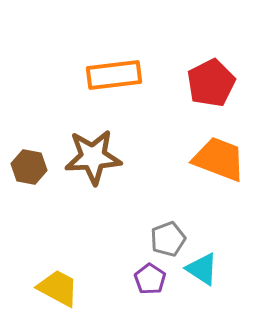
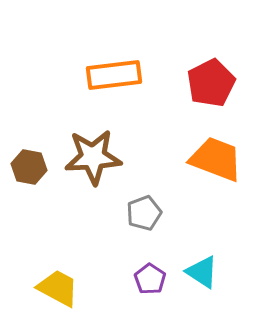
orange trapezoid: moved 3 px left
gray pentagon: moved 24 px left, 26 px up
cyan triangle: moved 3 px down
